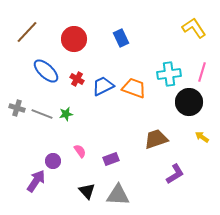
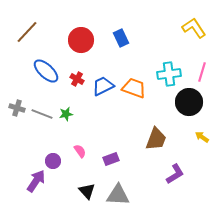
red circle: moved 7 px right, 1 px down
brown trapezoid: rotated 130 degrees clockwise
